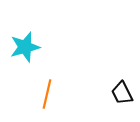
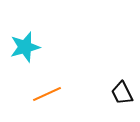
orange line: rotated 52 degrees clockwise
